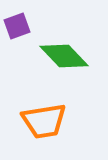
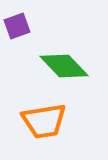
green diamond: moved 10 px down
